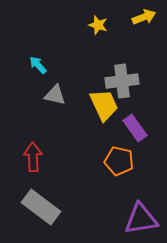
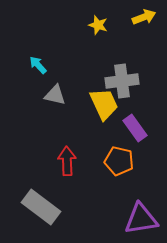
yellow trapezoid: moved 1 px up
red arrow: moved 34 px right, 4 px down
